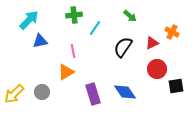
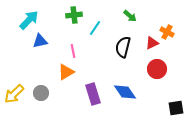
orange cross: moved 5 px left
black semicircle: rotated 20 degrees counterclockwise
black square: moved 22 px down
gray circle: moved 1 px left, 1 px down
